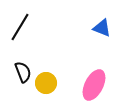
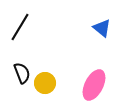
blue triangle: rotated 18 degrees clockwise
black semicircle: moved 1 px left, 1 px down
yellow circle: moved 1 px left
